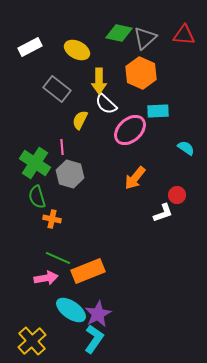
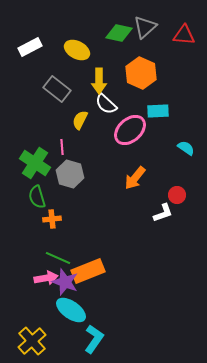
gray triangle: moved 11 px up
orange cross: rotated 18 degrees counterclockwise
purple star: moved 33 px left, 32 px up; rotated 24 degrees counterclockwise
